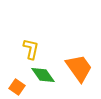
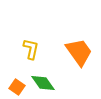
orange trapezoid: moved 16 px up
green diamond: moved 8 px down
